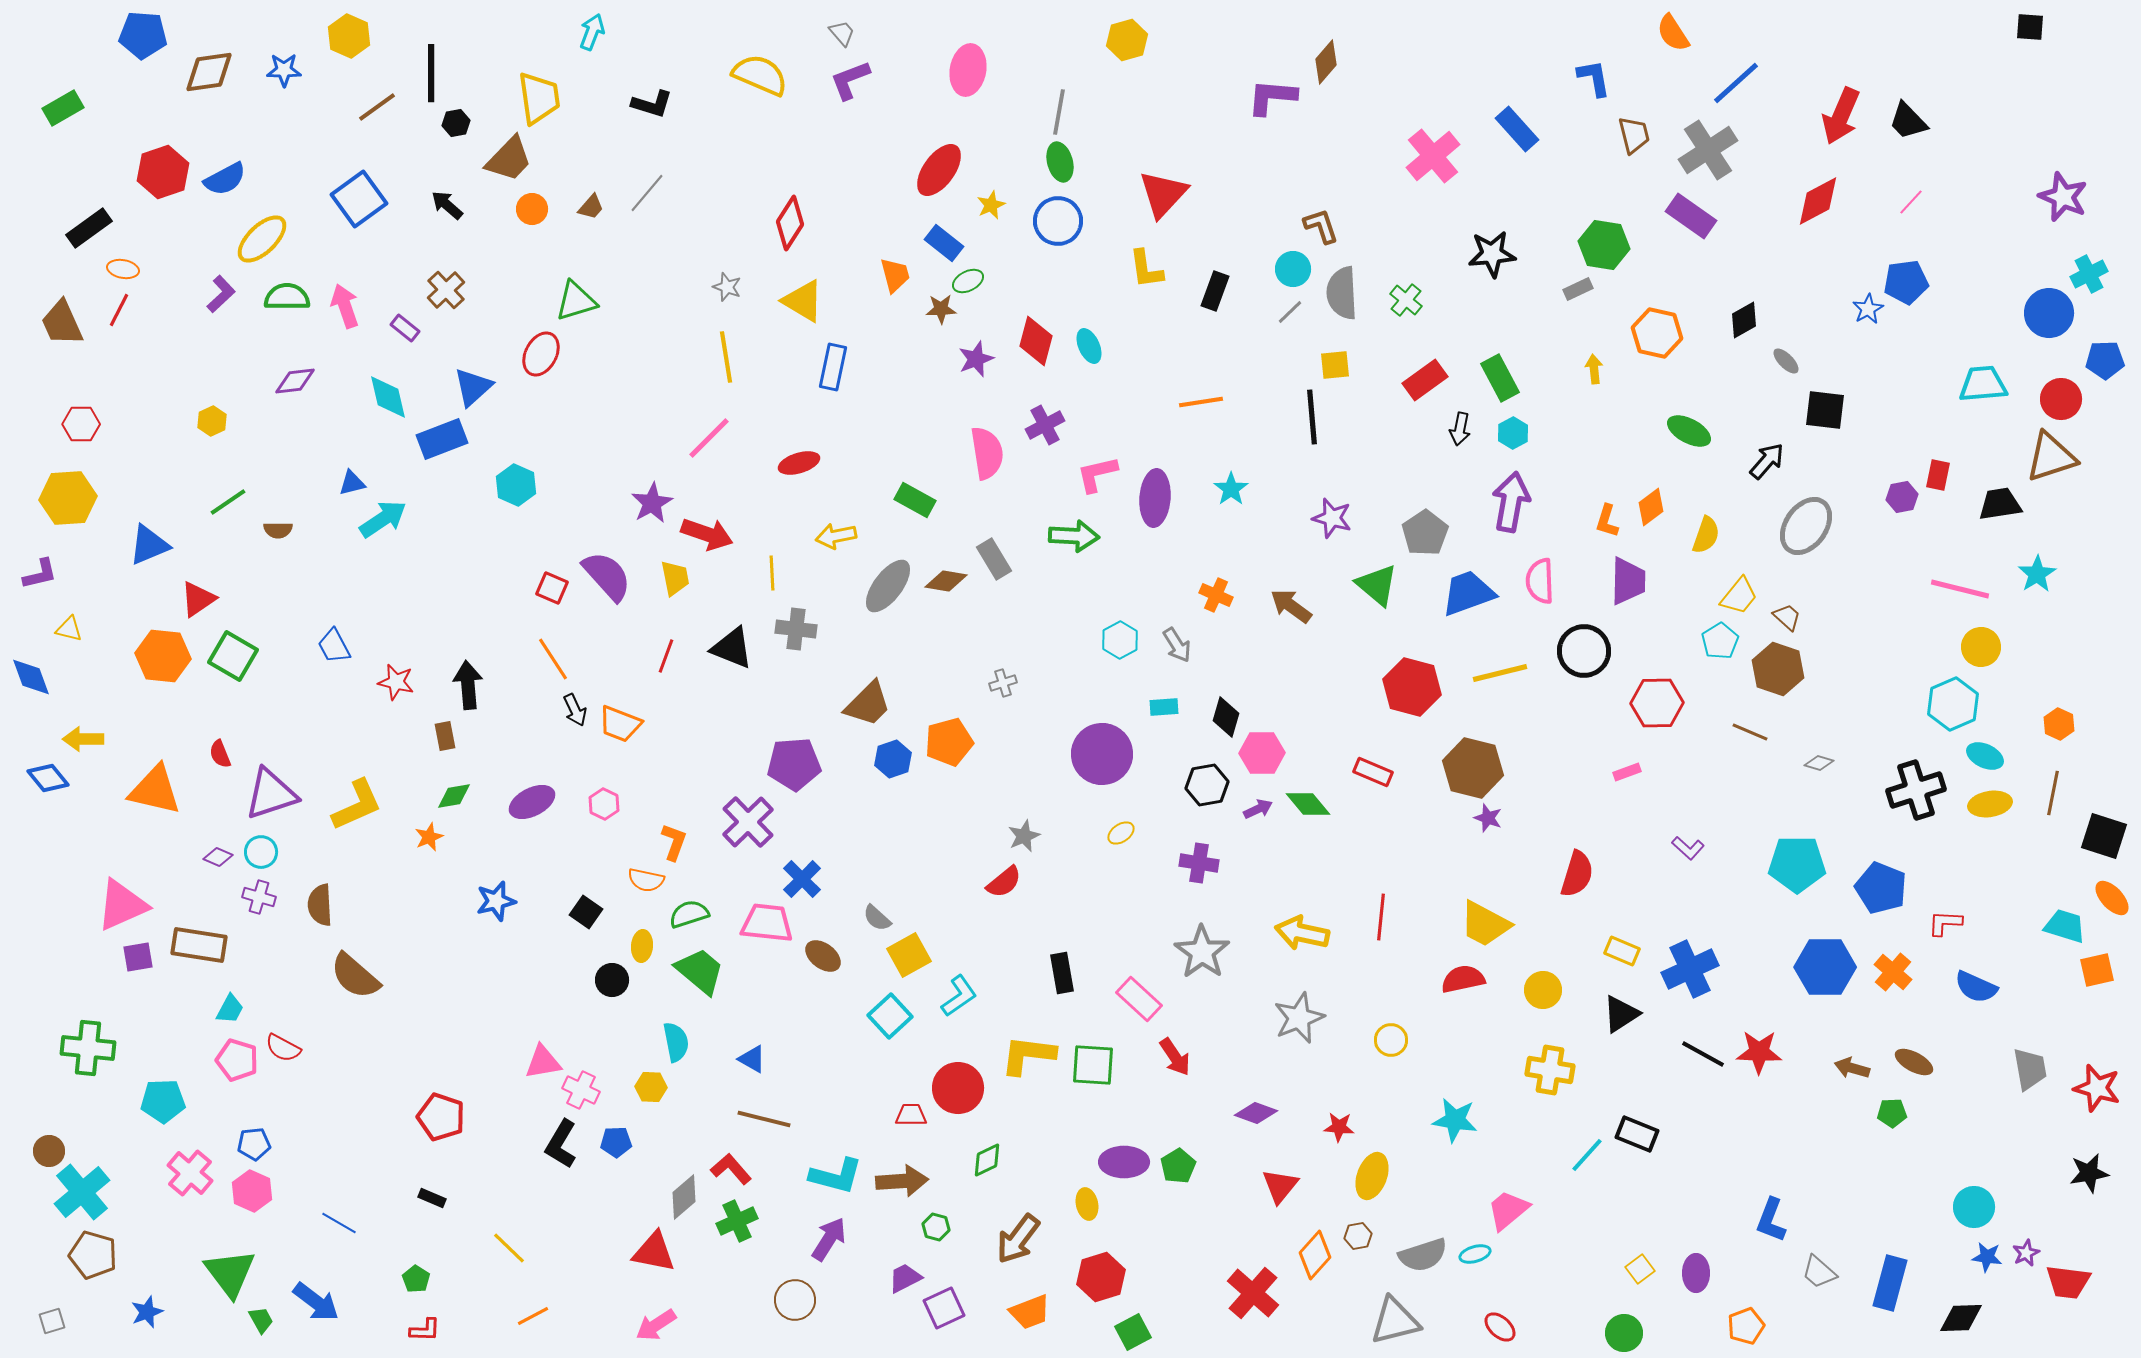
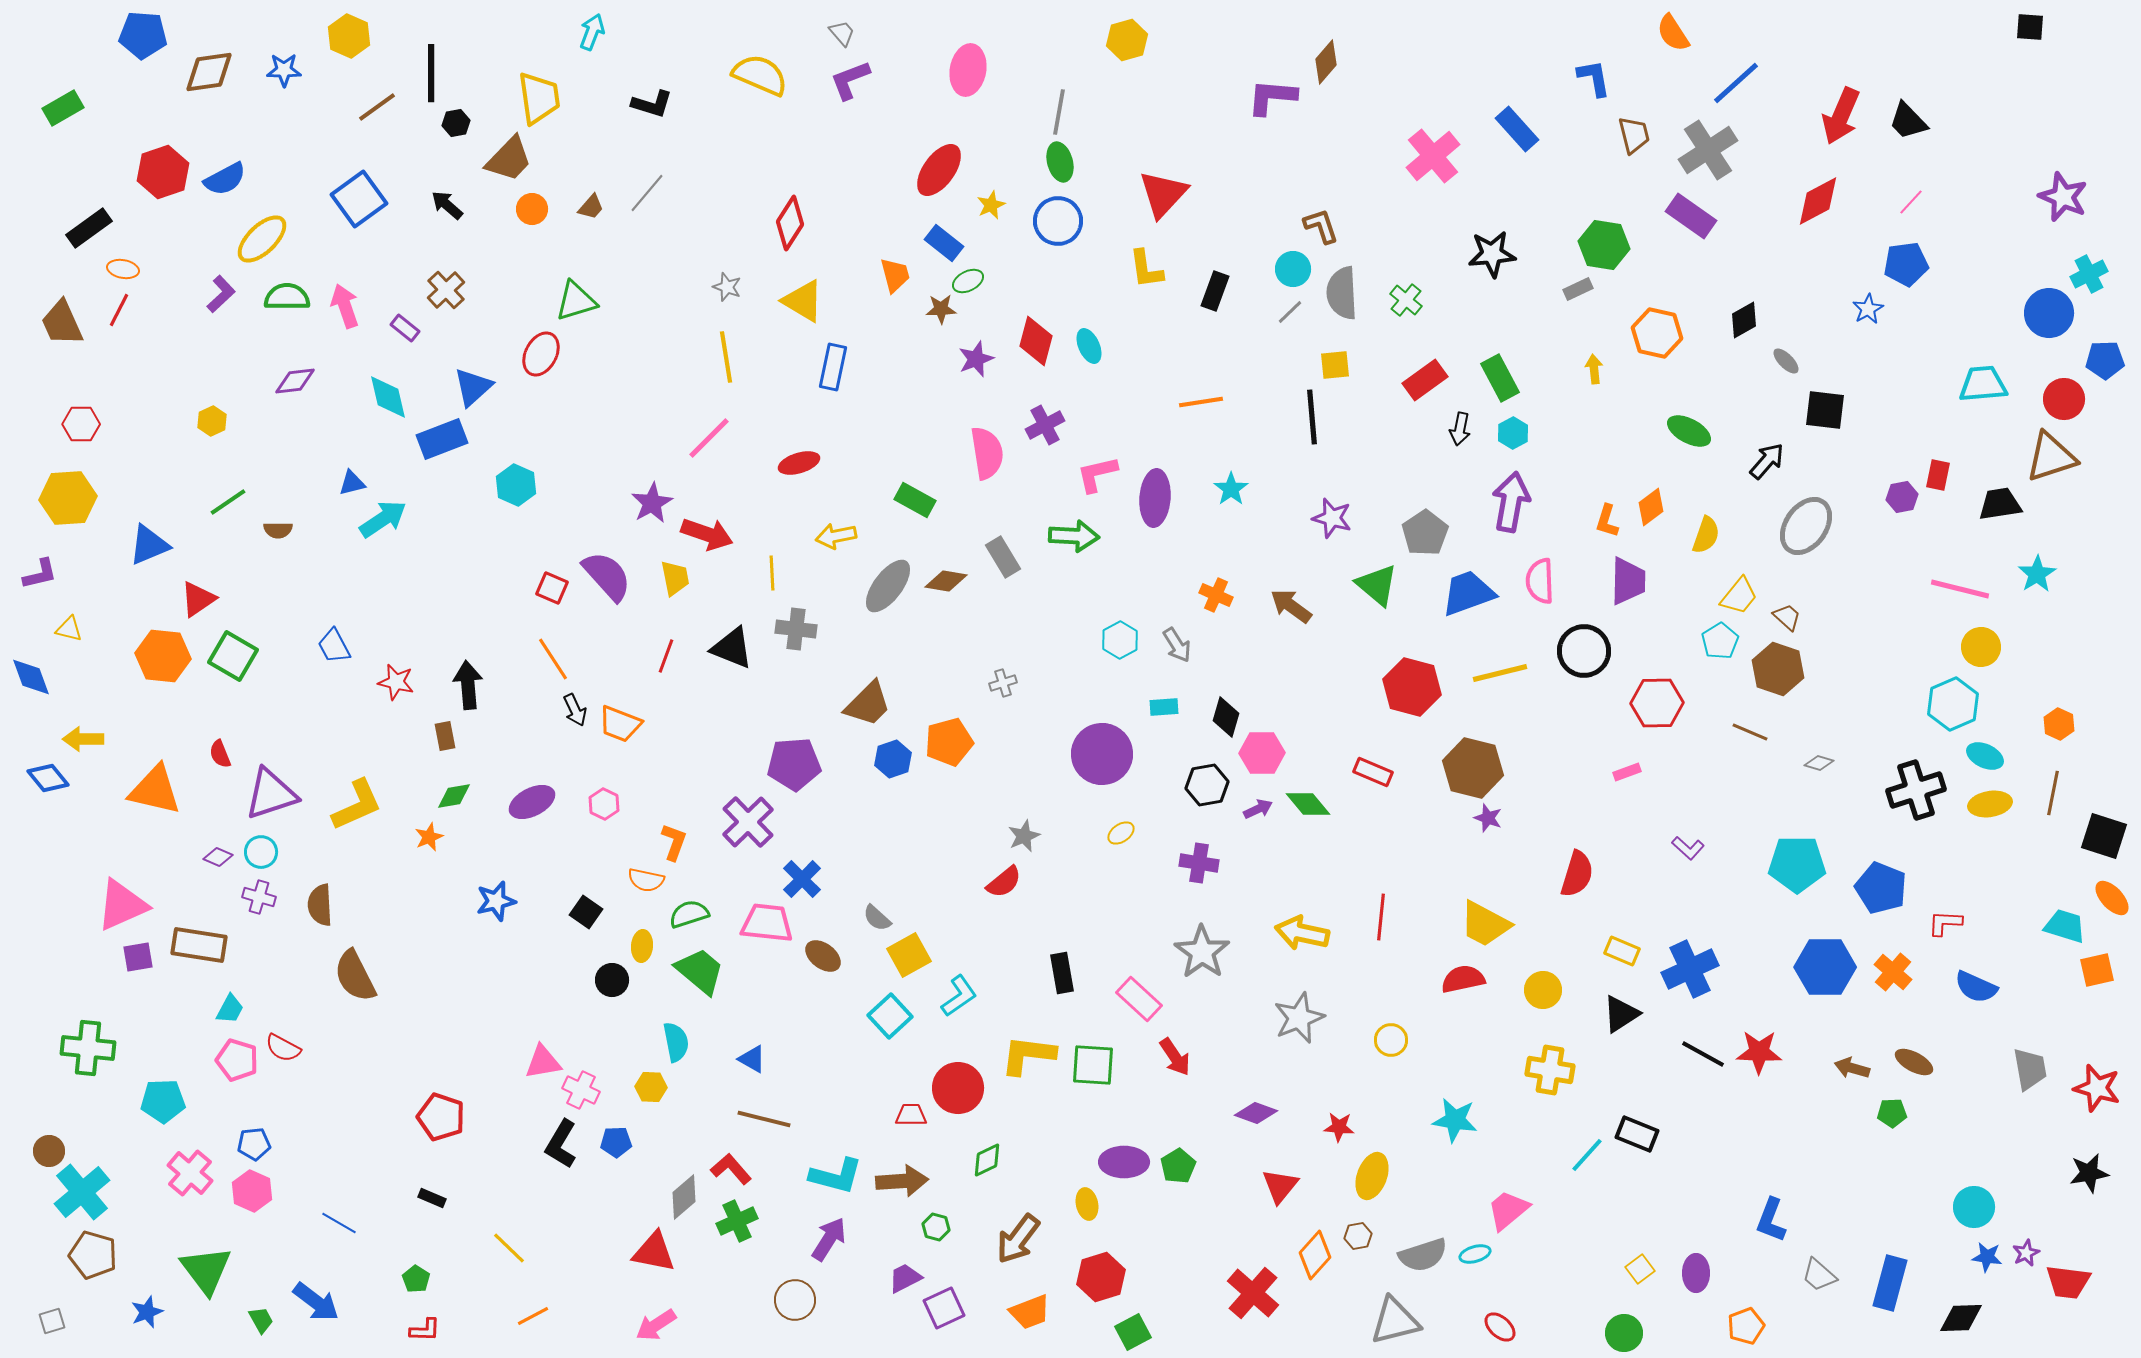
blue pentagon at (1906, 282): moved 18 px up
red circle at (2061, 399): moved 3 px right
gray rectangle at (994, 559): moved 9 px right, 2 px up
brown semicircle at (355, 976): rotated 22 degrees clockwise
gray trapezoid at (1819, 1272): moved 3 px down
green triangle at (230, 1273): moved 24 px left, 3 px up
